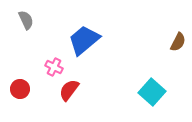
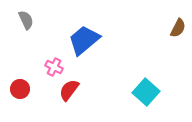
brown semicircle: moved 14 px up
cyan square: moved 6 px left
